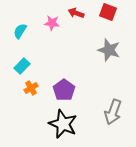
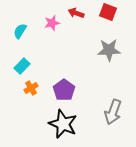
pink star: rotated 21 degrees counterclockwise
gray star: rotated 20 degrees counterclockwise
